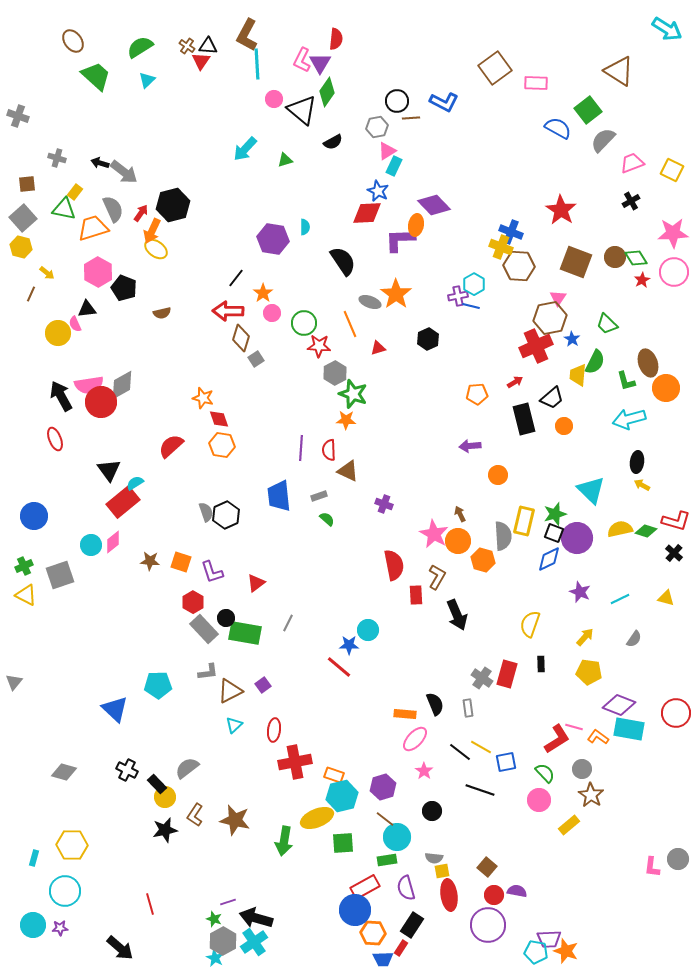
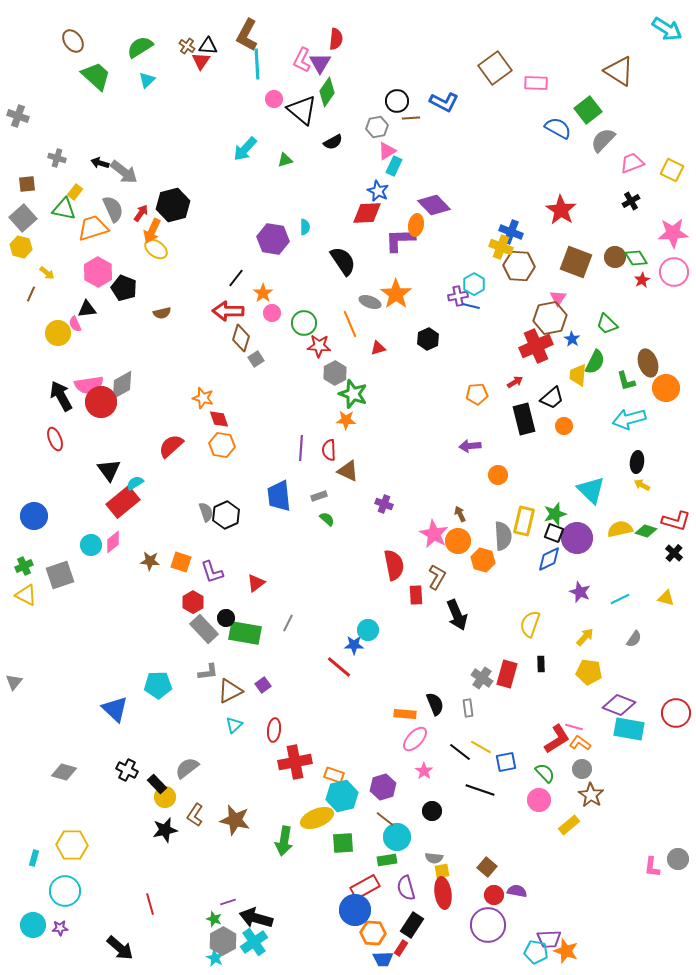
blue star at (349, 645): moved 5 px right
orange L-shape at (598, 737): moved 18 px left, 6 px down
red ellipse at (449, 895): moved 6 px left, 2 px up
